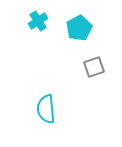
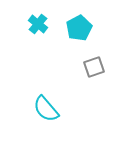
cyan cross: moved 3 px down; rotated 18 degrees counterclockwise
cyan semicircle: rotated 36 degrees counterclockwise
